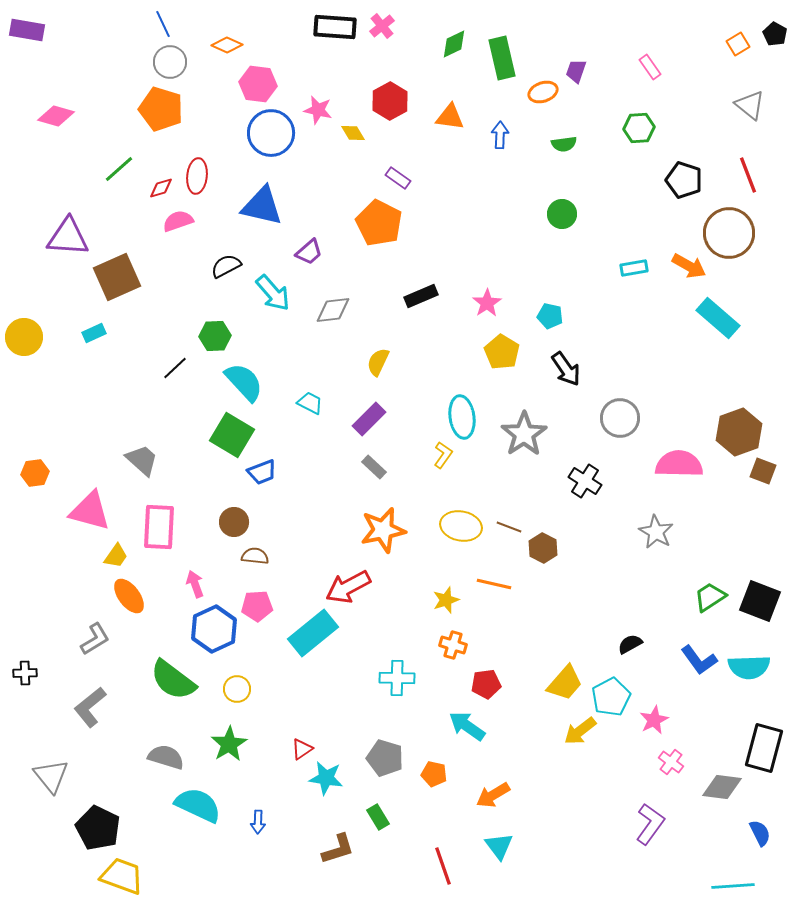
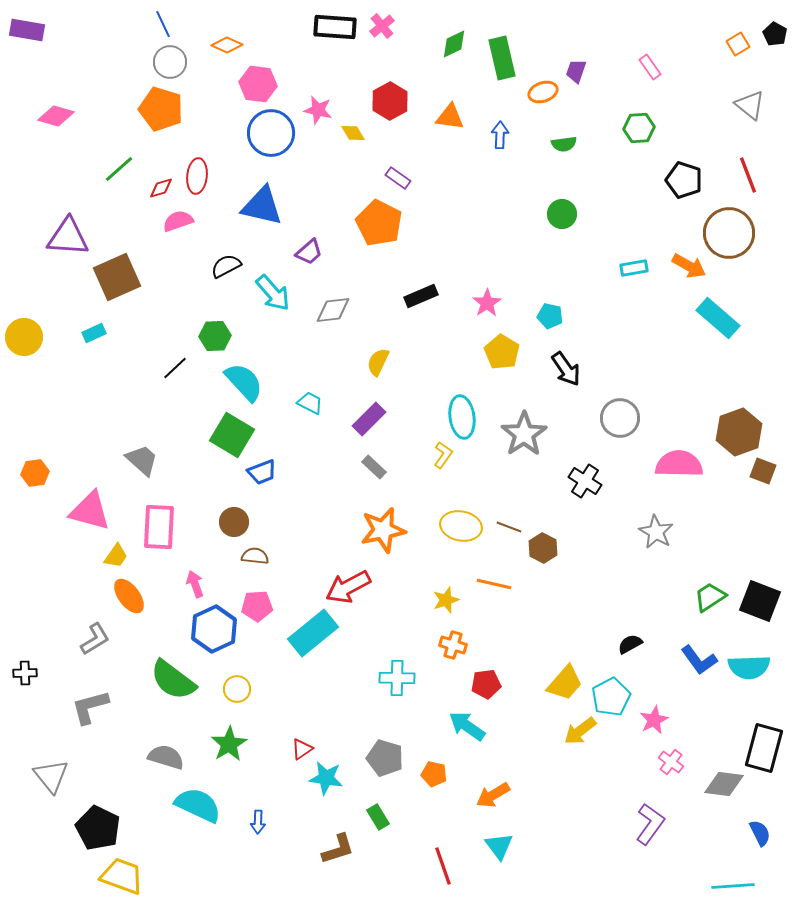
gray L-shape at (90, 707): rotated 24 degrees clockwise
gray diamond at (722, 787): moved 2 px right, 3 px up
